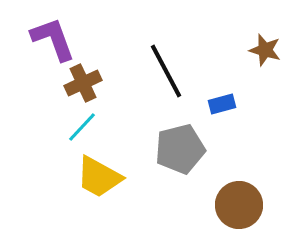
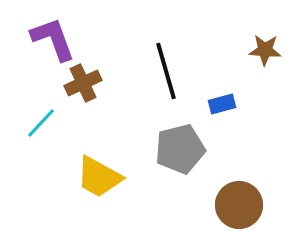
brown star: rotated 12 degrees counterclockwise
black line: rotated 12 degrees clockwise
cyan line: moved 41 px left, 4 px up
